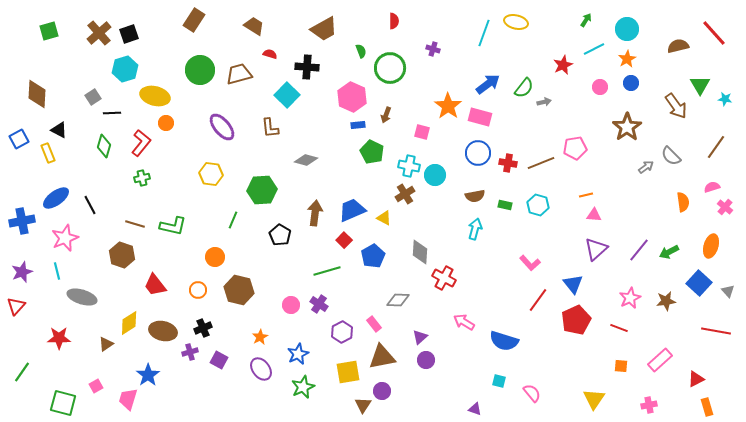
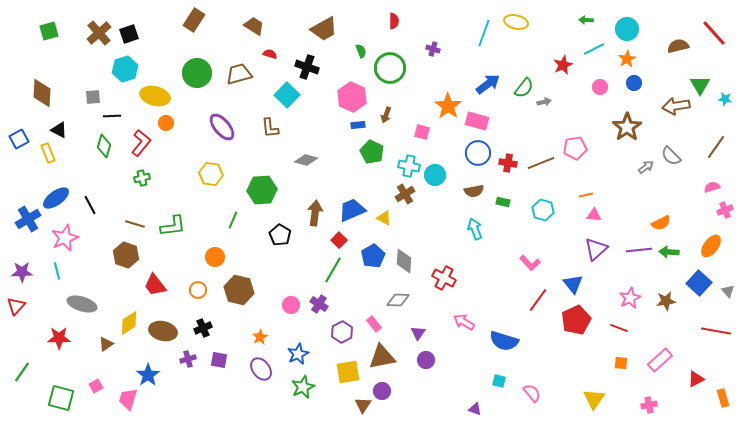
green arrow at (586, 20): rotated 120 degrees counterclockwise
black cross at (307, 67): rotated 15 degrees clockwise
green circle at (200, 70): moved 3 px left, 3 px down
blue circle at (631, 83): moved 3 px right
brown diamond at (37, 94): moved 5 px right, 1 px up
gray square at (93, 97): rotated 28 degrees clockwise
brown arrow at (676, 106): rotated 116 degrees clockwise
black line at (112, 113): moved 3 px down
pink rectangle at (480, 117): moved 3 px left, 4 px down
brown semicircle at (475, 196): moved 1 px left, 5 px up
orange semicircle at (683, 202): moved 22 px left, 21 px down; rotated 72 degrees clockwise
green rectangle at (505, 205): moved 2 px left, 3 px up
cyan hexagon at (538, 205): moved 5 px right, 5 px down
pink cross at (725, 207): moved 3 px down; rotated 28 degrees clockwise
blue cross at (22, 221): moved 6 px right, 2 px up; rotated 20 degrees counterclockwise
green L-shape at (173, 226): rotated 20 degrees counterclockwise
cyan arrow at (475, 229): rotated 35 degrees counterclockwise
red square at (344, 240): moved 5 px left
orange ellipse at (711, 246): rotated 20 degrees clockwise
purple line at (639, 250): rotated 45 degrees clockwise
gray diamond at (420, 252): moved 16 px left, 9 px down
green arrow at (669, 252): rotated 30 degrees clockwise
brown hexagon at (122, 255): moved 4 px right
green line at (327, 271): moved 6 px right, 1 px up; rotated 44 degrees counterclockwise
purple star at (22, 272): rotated 20 degrees clockwise
gray ellipse at (82, 297): moved 7 px down
purple triangle at (420, 337): moved 2 px left, 4 px up; rotated 14 degrees counterclockwise
purple cross at (190, 352): moved 2 px left, 7 px down
purple square at (219, 360): rotated 18 degrees counterclockwise
orange square at (621, 366): moved 3 px up
green square at (63, 403): moved 2 px left, 5 px up
orange rectangle at (707, 407): moved 16 px right, 9 px up
